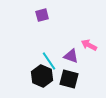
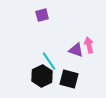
pink arrow: rotated 49 degrees clockwise
purple triangle: moved 5 px right, 6 px up
black hexagon: rotated 10 degrees clockwise
